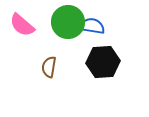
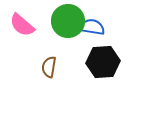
green circle: moved 1 px up
blue semicircle: moved 1 px down
